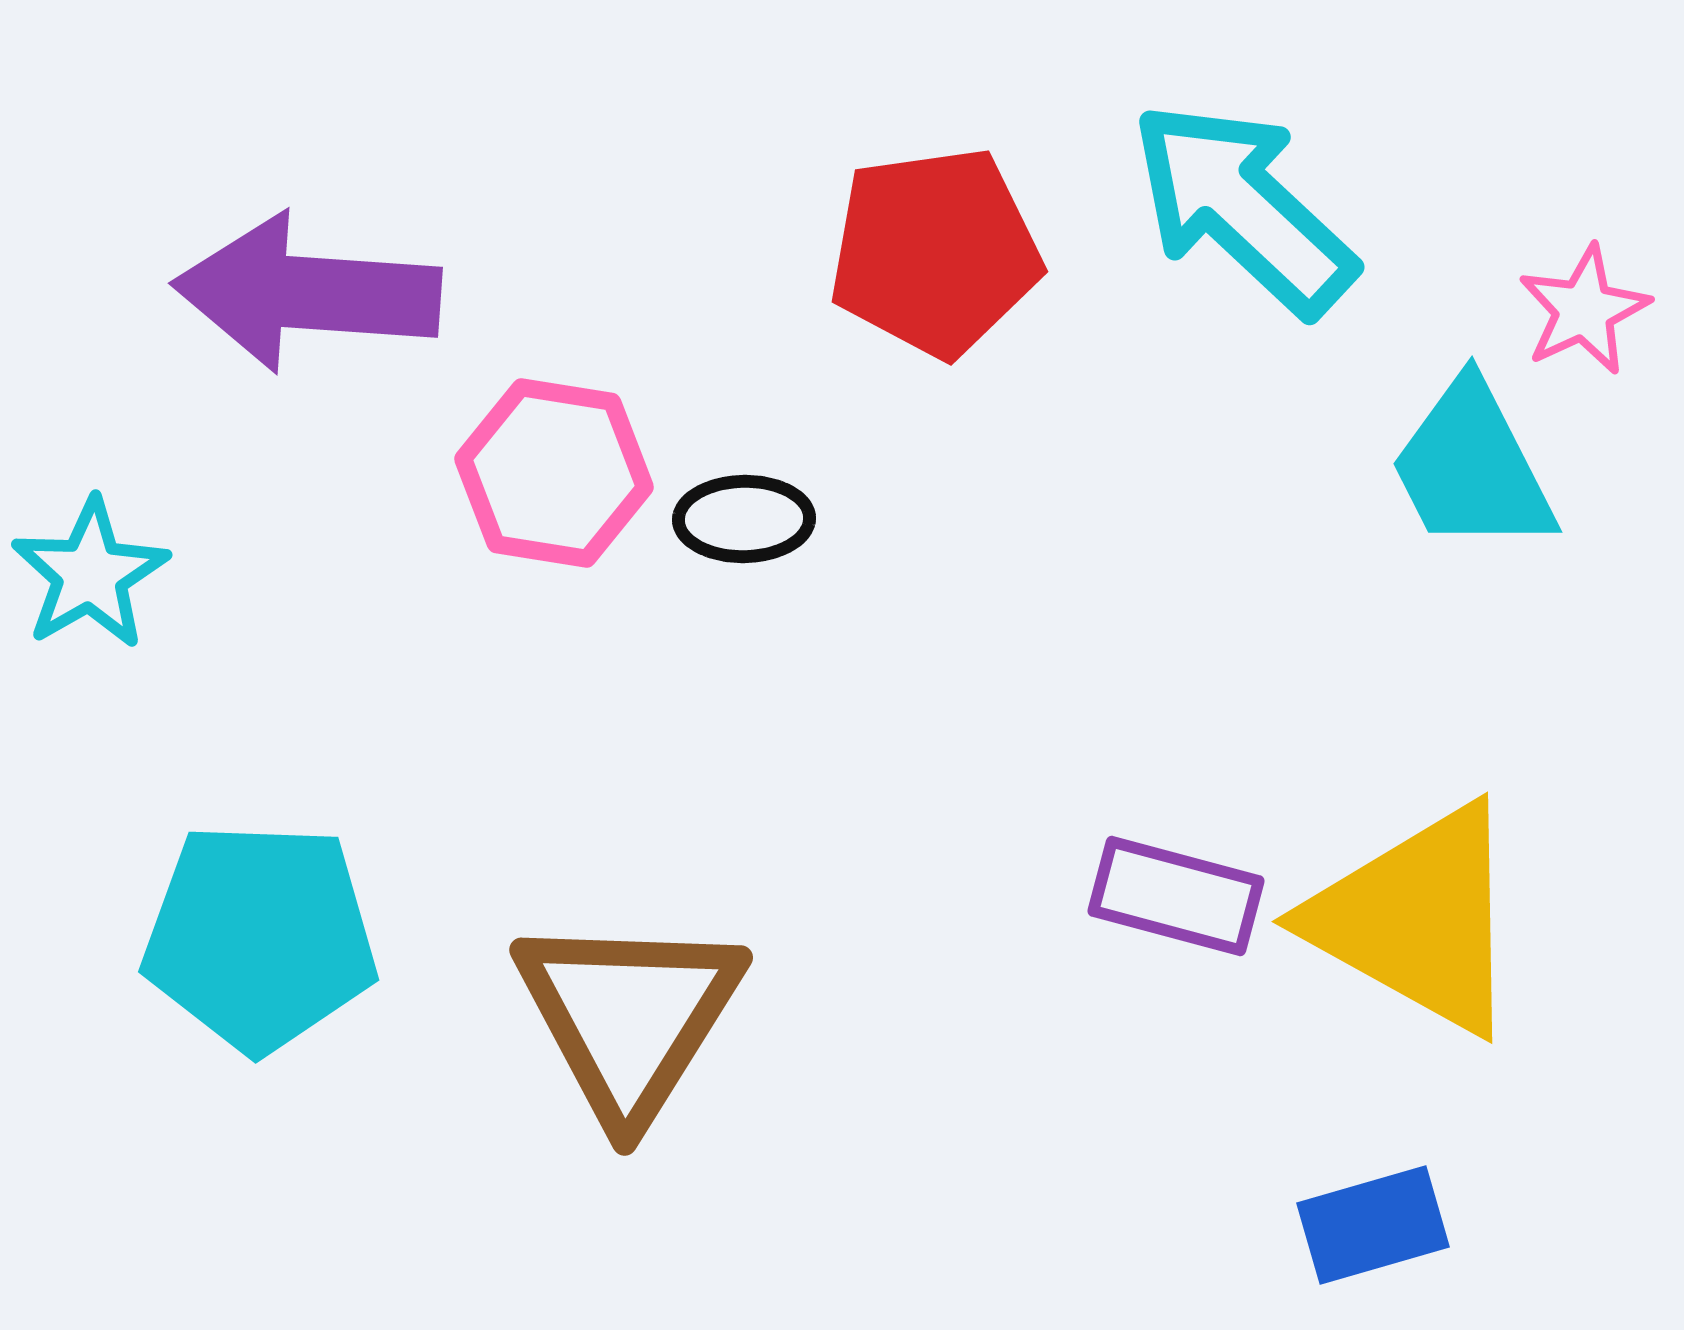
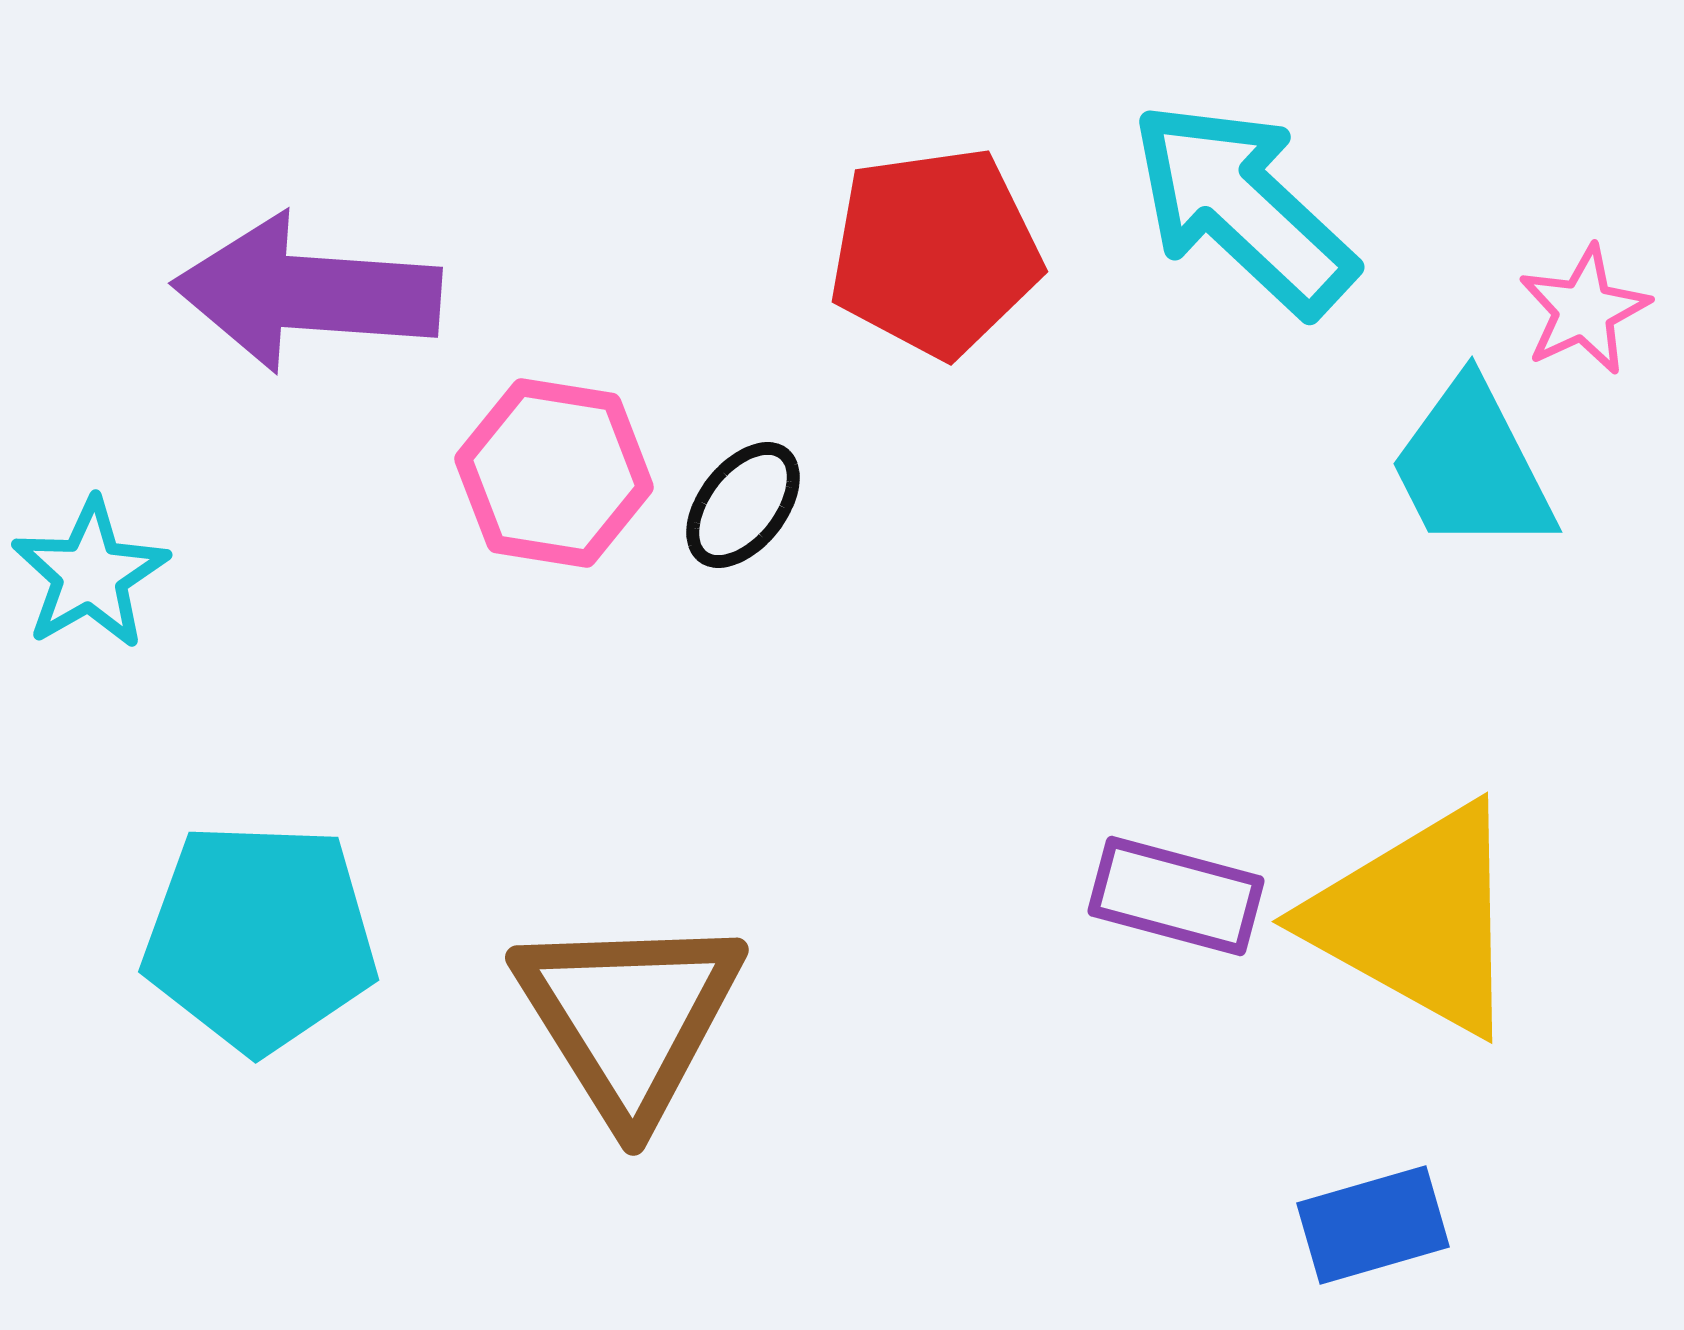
black ellipse: moved 1 px left, 14 px up; rotated 51 degrees counterclockwise
brown triangle: rotated 4 degrees counterclockwise
